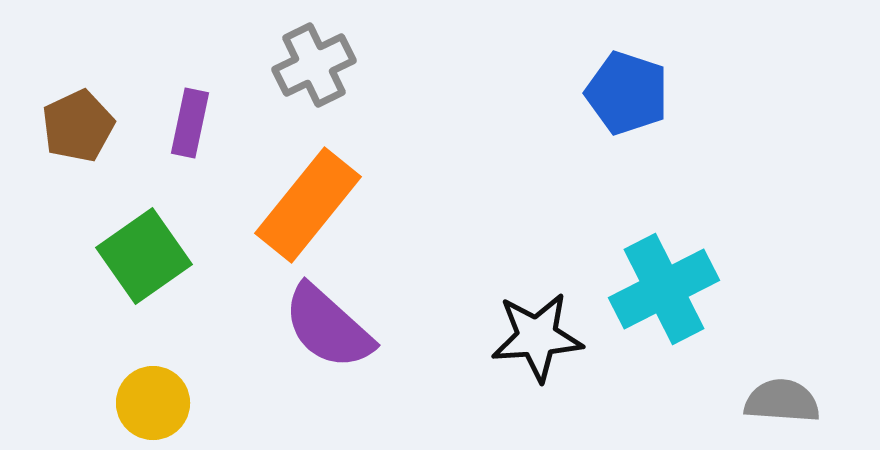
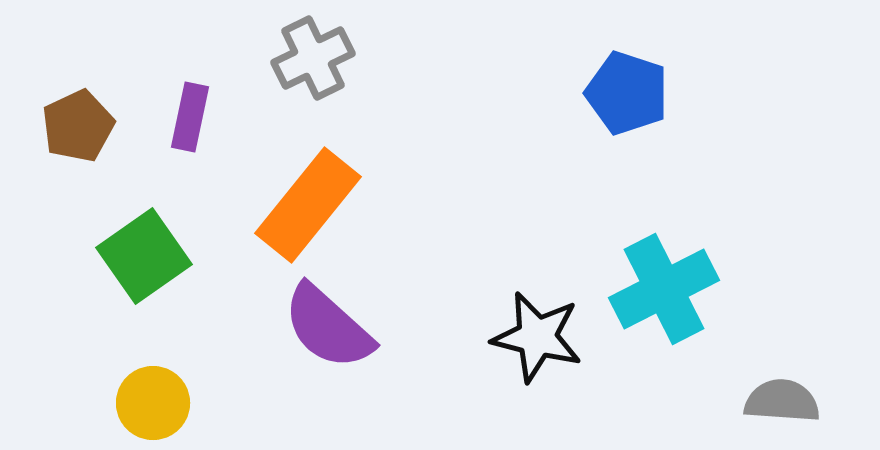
gray cross: moved 1 px left, 7 px up
purple rectangle: moved 6 px up
black star: rotated 18 degrees clockwise
